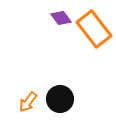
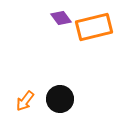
orange rectangle: moved 2 px up; rotated 66 degrees counterclockwise
orange arrow: moved 3 px left, 1 px up
